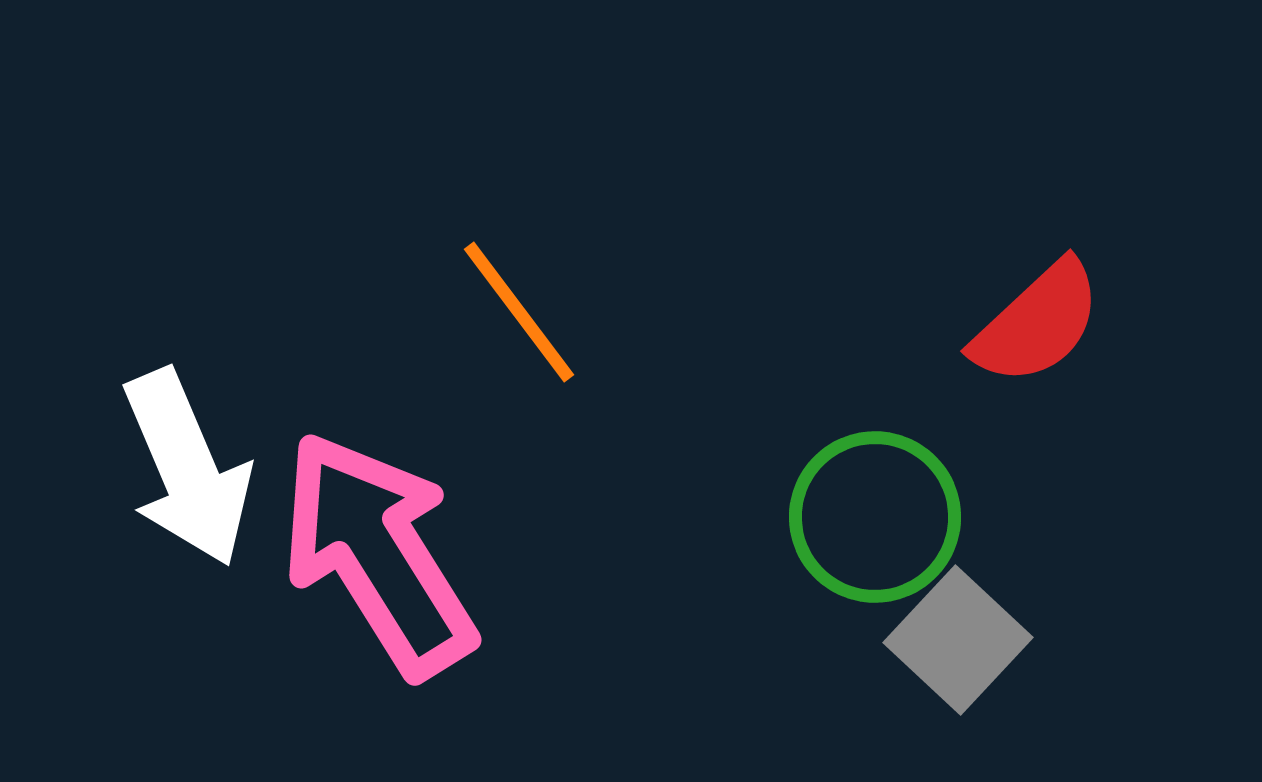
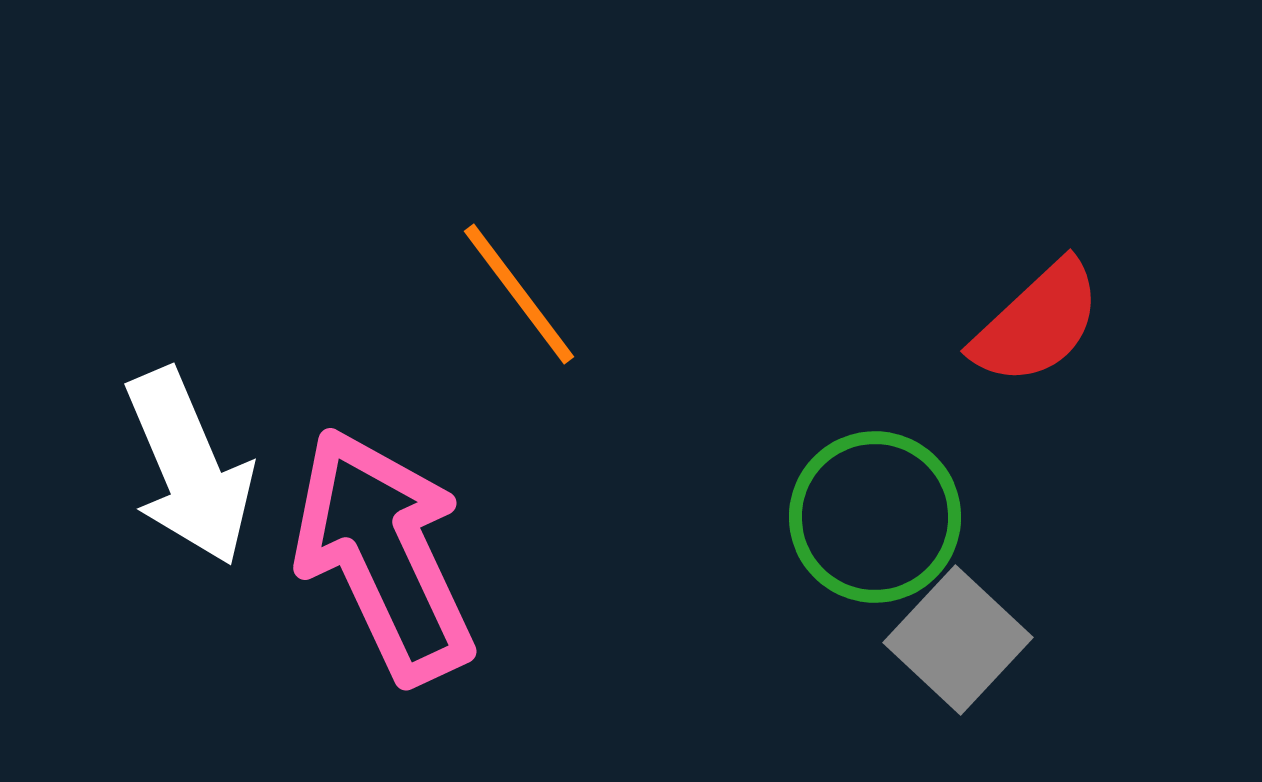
orange line: moved 18 px up
white arrow: moved 2 px right, 1 px up
pink arrow: moved 6 px right, 1 px down; rotated 7 degrees clockwise
